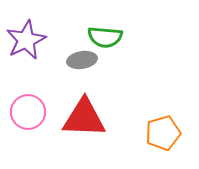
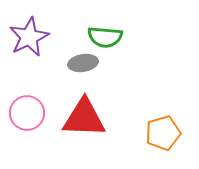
purple star: moved 3 px right, 3 px up
gray ellipse: moved 1 px right, 3 px down
pink circle: moved 1 px left, 1 px down
